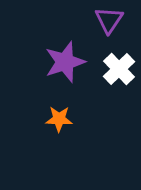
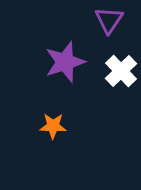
white cross: moved 2 px right, 2 px down
orange star: moved 6 px left, 7 px down
